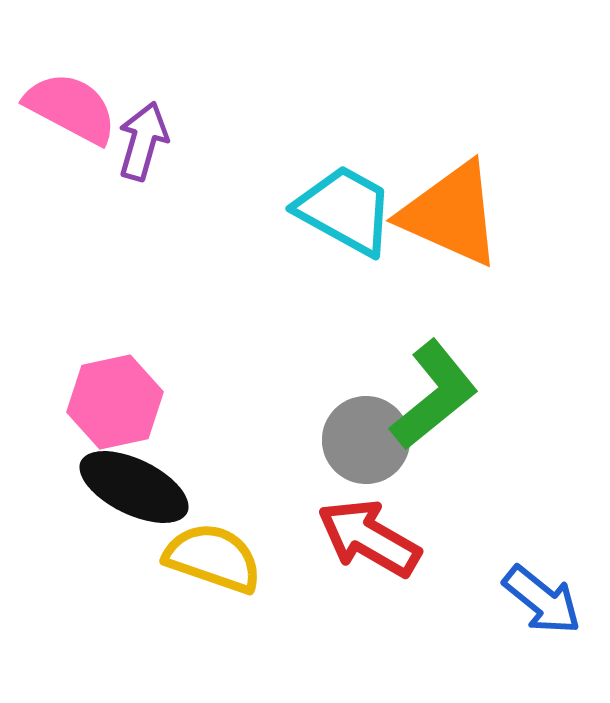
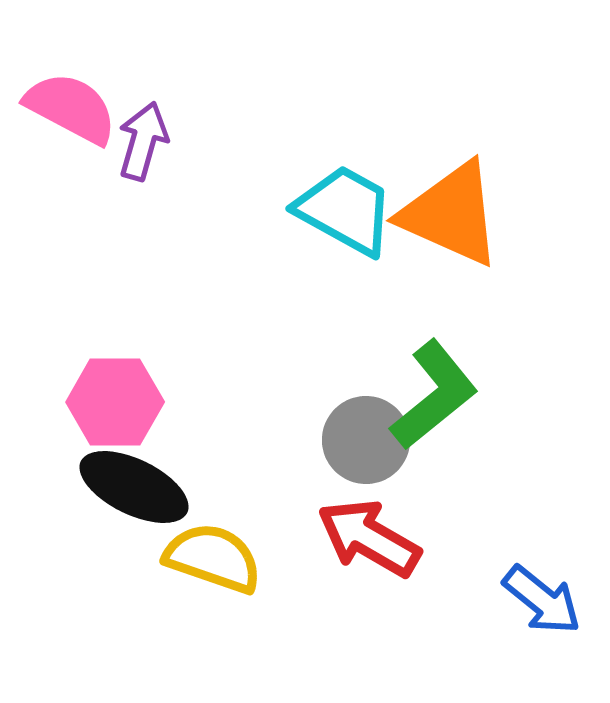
pink hexagon: rotated 12 degrees clockwise
